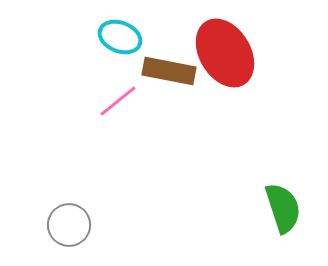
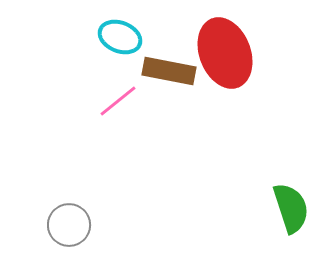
red ellipse: rotated 10 degrees clockwise
green semicircle: moved 8 px right
